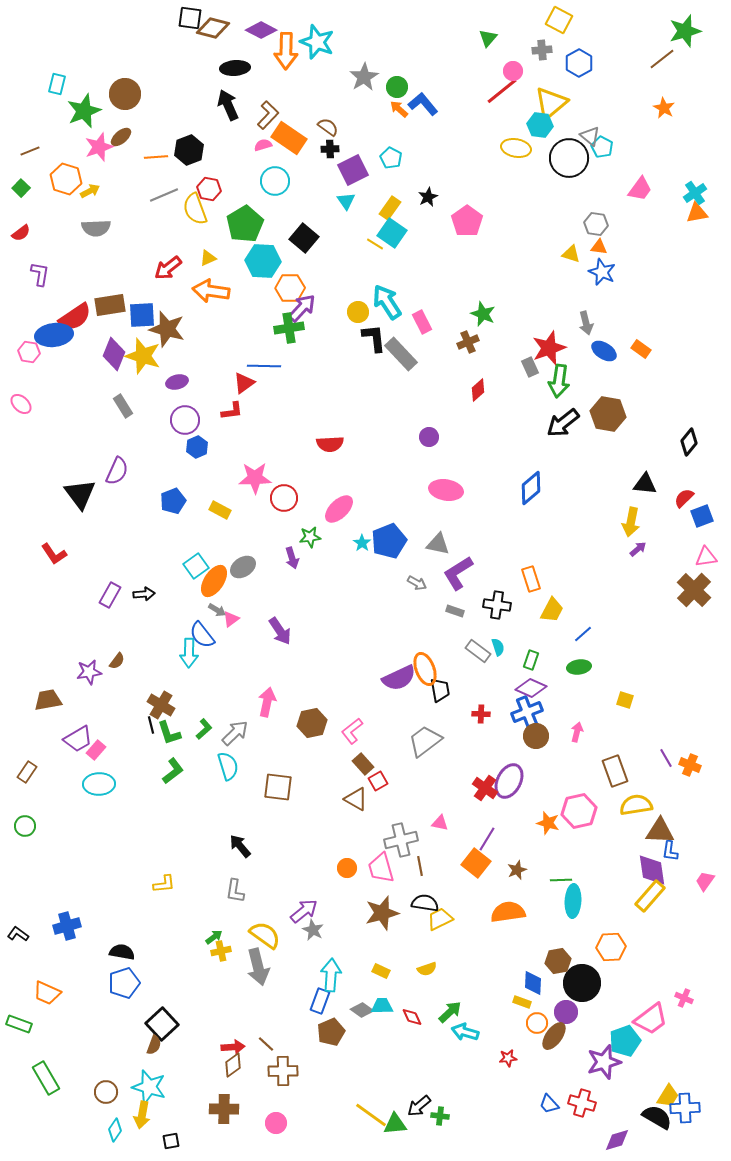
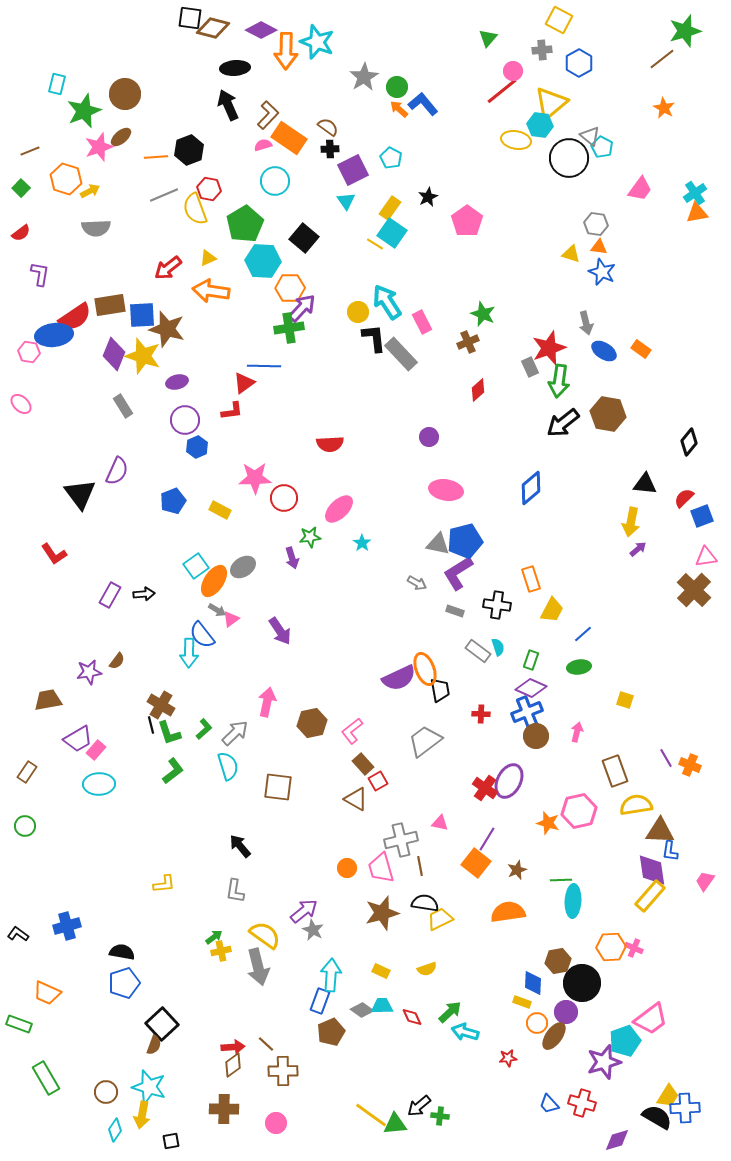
yellow ellipse at (516, 148): moved 8 px up
blue pentagon at (389, 541): moved 76 px right; rotated 8 degrees clockwise
pink cross at (684, 998): moved 50 px left, 50 px up
